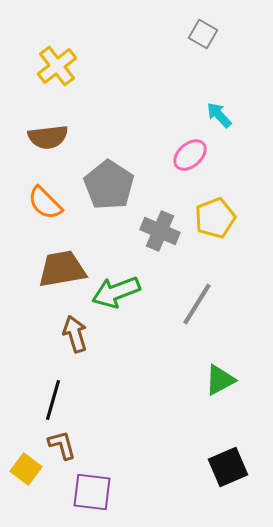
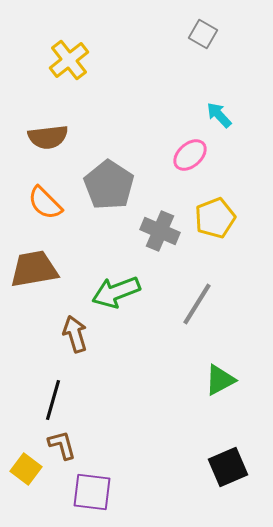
yellow cross: moved 12 px right, 6 px up
brown trapezoid: moved 28 px left
